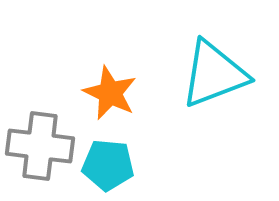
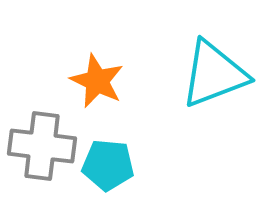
orange star: moved 13 px left, 12 px up
gray cross: moved 2 px right
